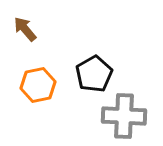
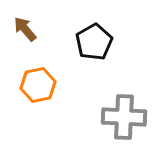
black pentagon: moved 32 px up
gray cross: moved 1 px down
